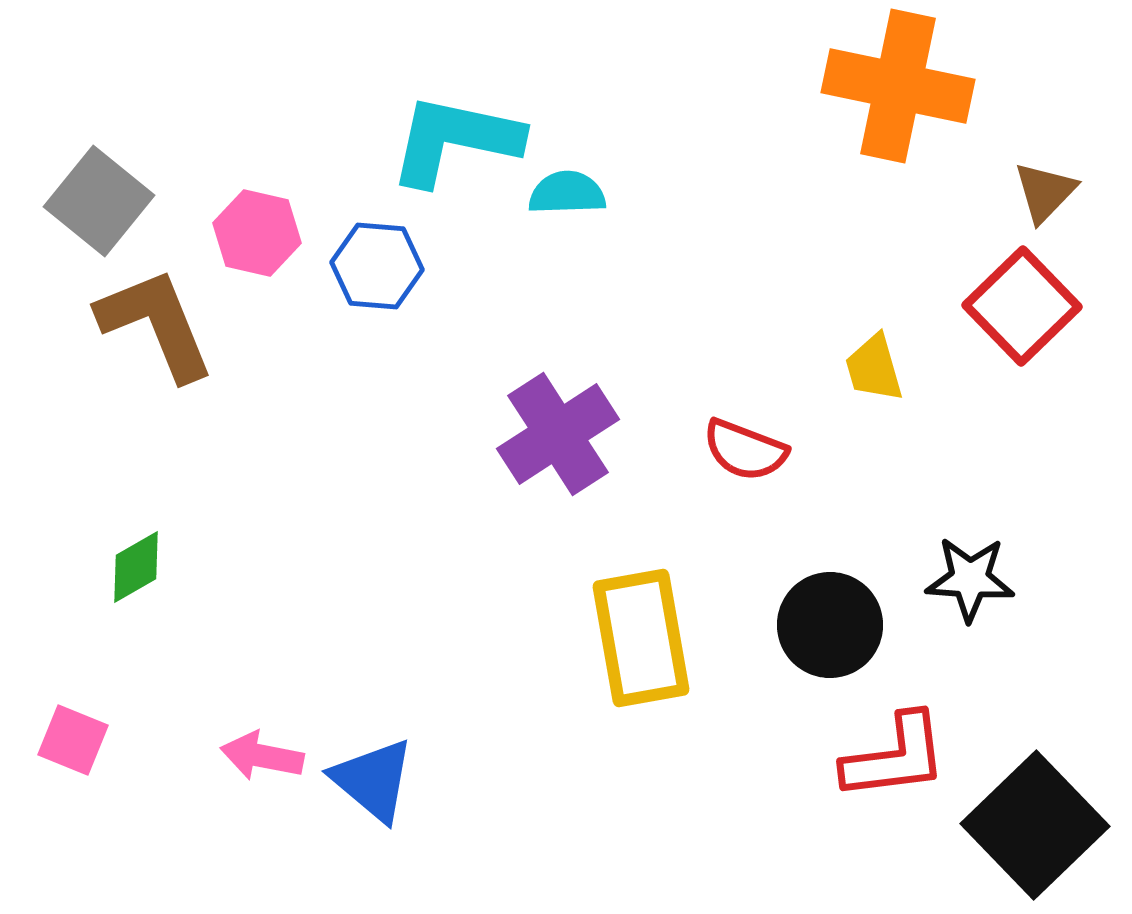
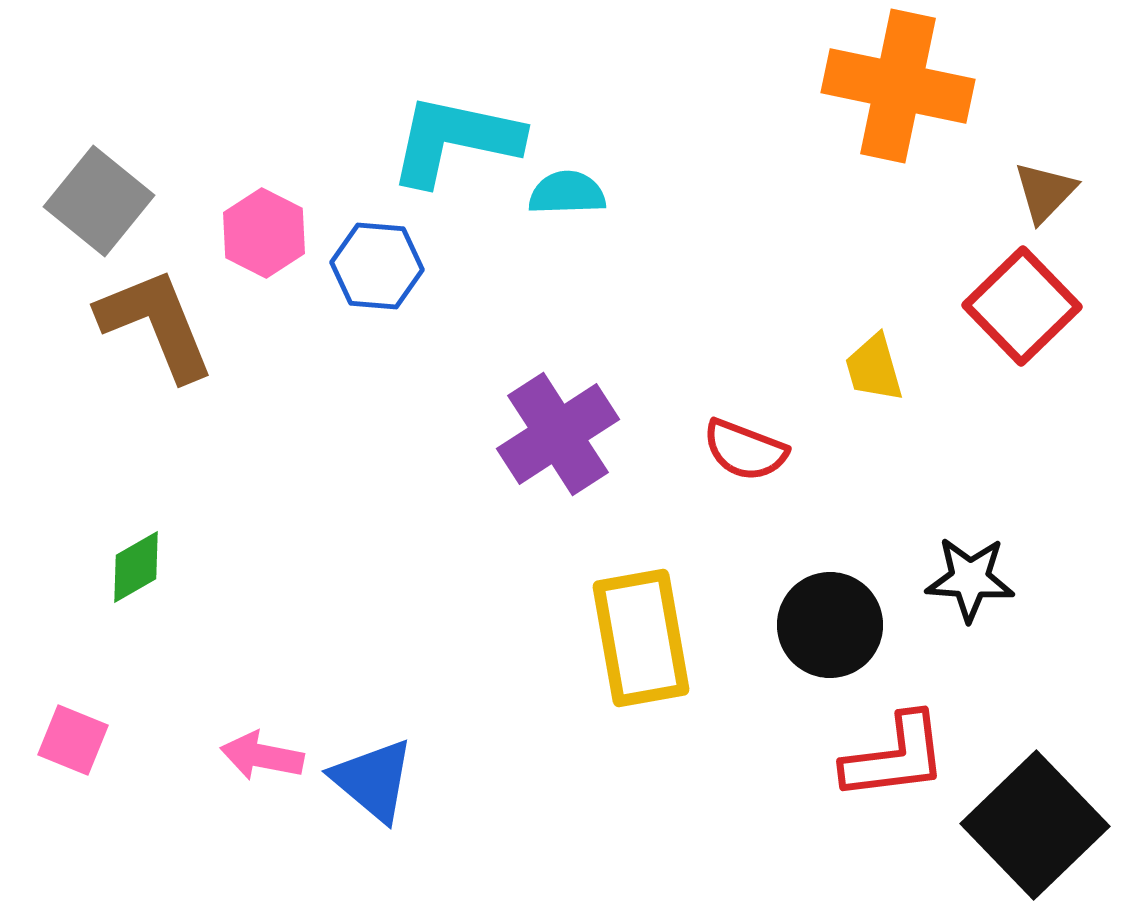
pink hexagon: moved 7 px right; rotated 14 degrees clockwise
